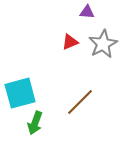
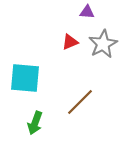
cyan square: moved 5 px right, 15 px up; rotated 20 degrees clockwise
